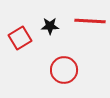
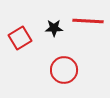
red line: moved 2 px left
black star: moved 4 px right, 2 px down
